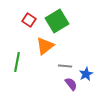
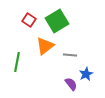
gray line: moved 5 px right, 11 px up
